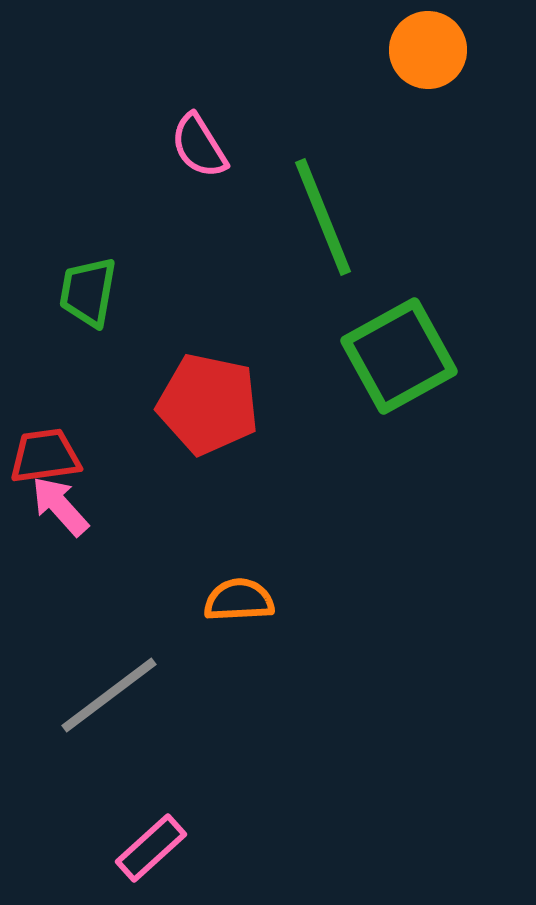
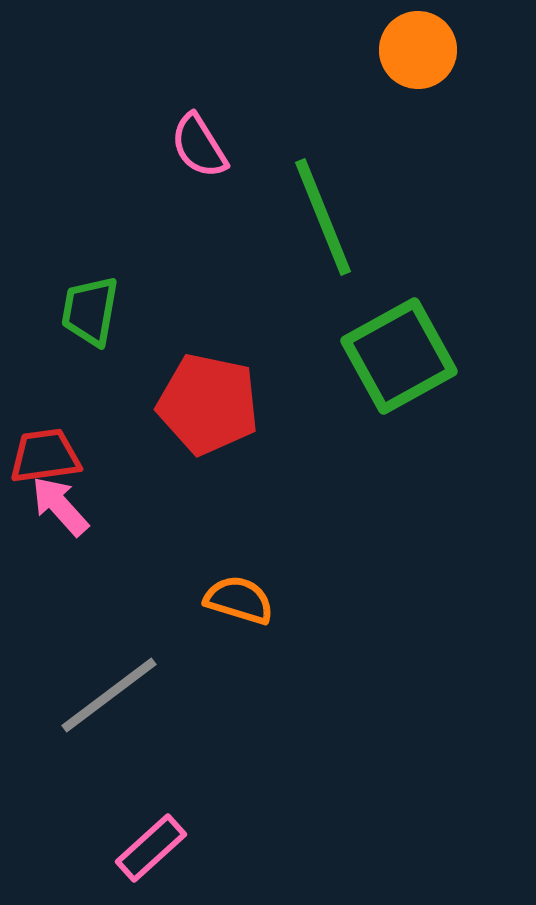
orange circle: moved 10 px left
green trapezoid: moved 2 px right, 19 px down
orange semicircle: rotated 20 degrees clockwise
